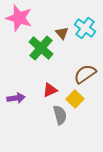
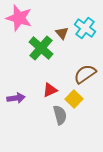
yellow square: moved 1 px left
